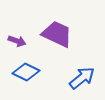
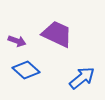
blue diamond: moved 2 px up; rotated 16 degrees clockwise
